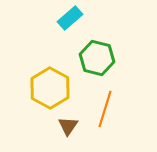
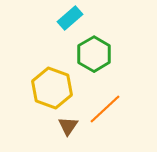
green hexagon: moved 3 px left, 4 px up; rotated 16 degrees clockwise
yellow hexagon: moved 2 px right; rotated 9 degrees counterclockwise
orange line: rotated 30 degrees clockwise
